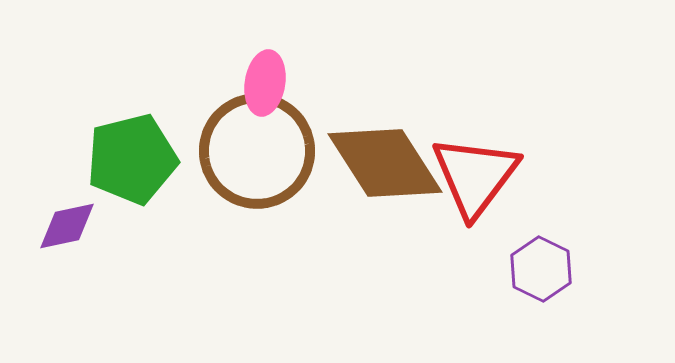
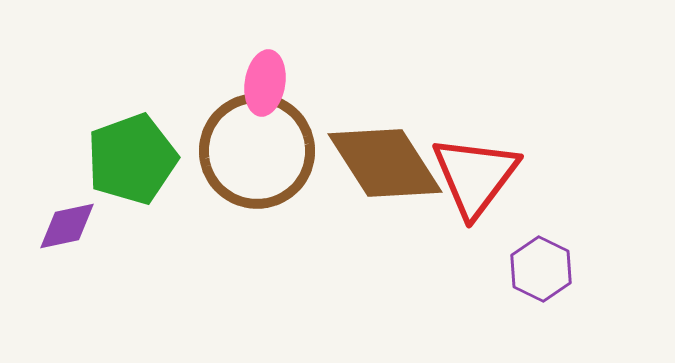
green pentagon: rotated 6 degrees counterclockwise
